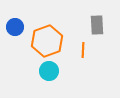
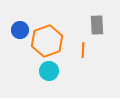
blue circle: moved 5 px right, 3 px down
